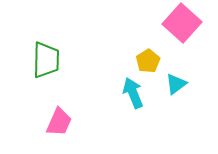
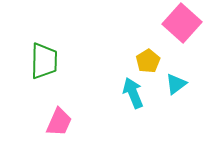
green trapezoid: moved 2 px left, 1 px down
